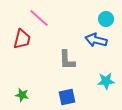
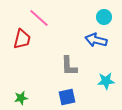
cyan circle: moved 2 px left, 2 px up
gray L-shape: moved 2 px right, 6 px down
green star: moved 1 px left, 3 px down; rotated 24 degrees counterclockwise
